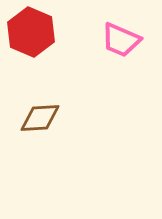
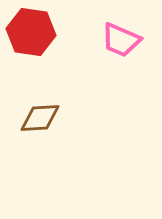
red hexagon: rotated 15 degrees counterclockwise
